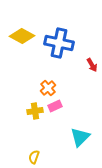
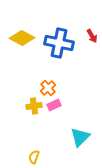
yellow diamond: moved 2 px down
red arrow: moved 29 px up
pink rectangle: moved 1 px left, 1 px up
yellow cross: moved 1 px left, 5 px up
